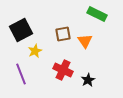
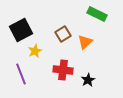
brown square: rotated 21 degrees counterclockwise
orange triangle: moved 1 px down; rotated 21 degrees clockwise
red cross: rotated 18 degrees counterclockwise
